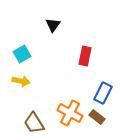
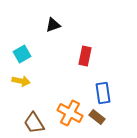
black triangle: rotated 35 degrees clockwise
blue rectangle: rotated 35 degrees counterclockwise
